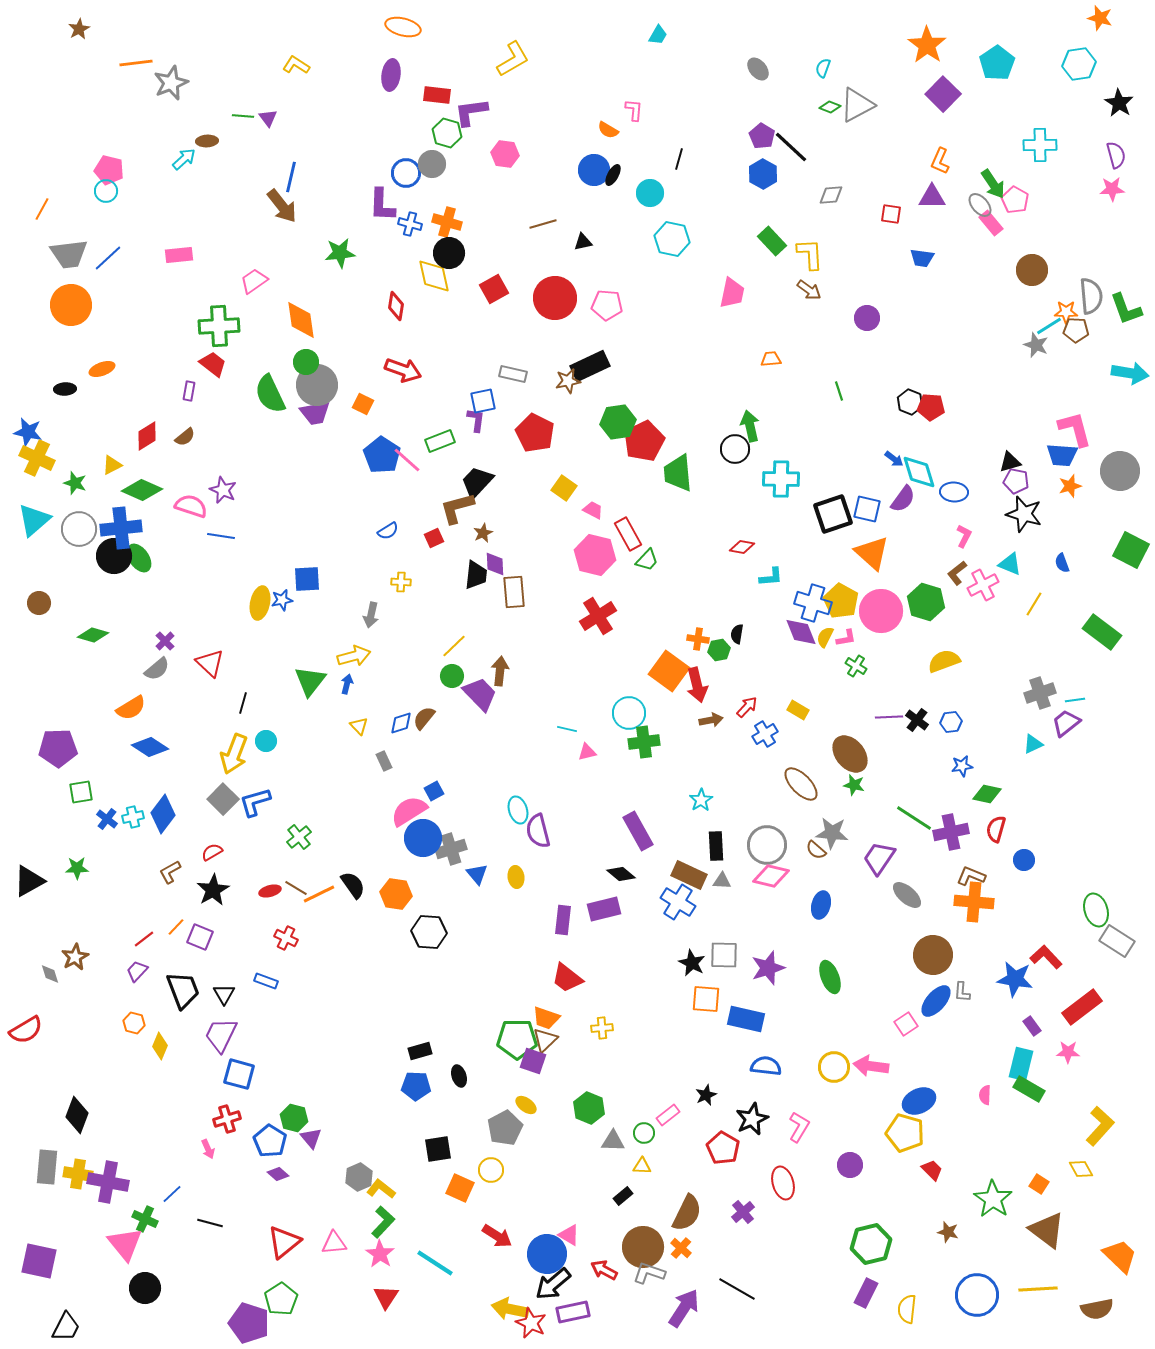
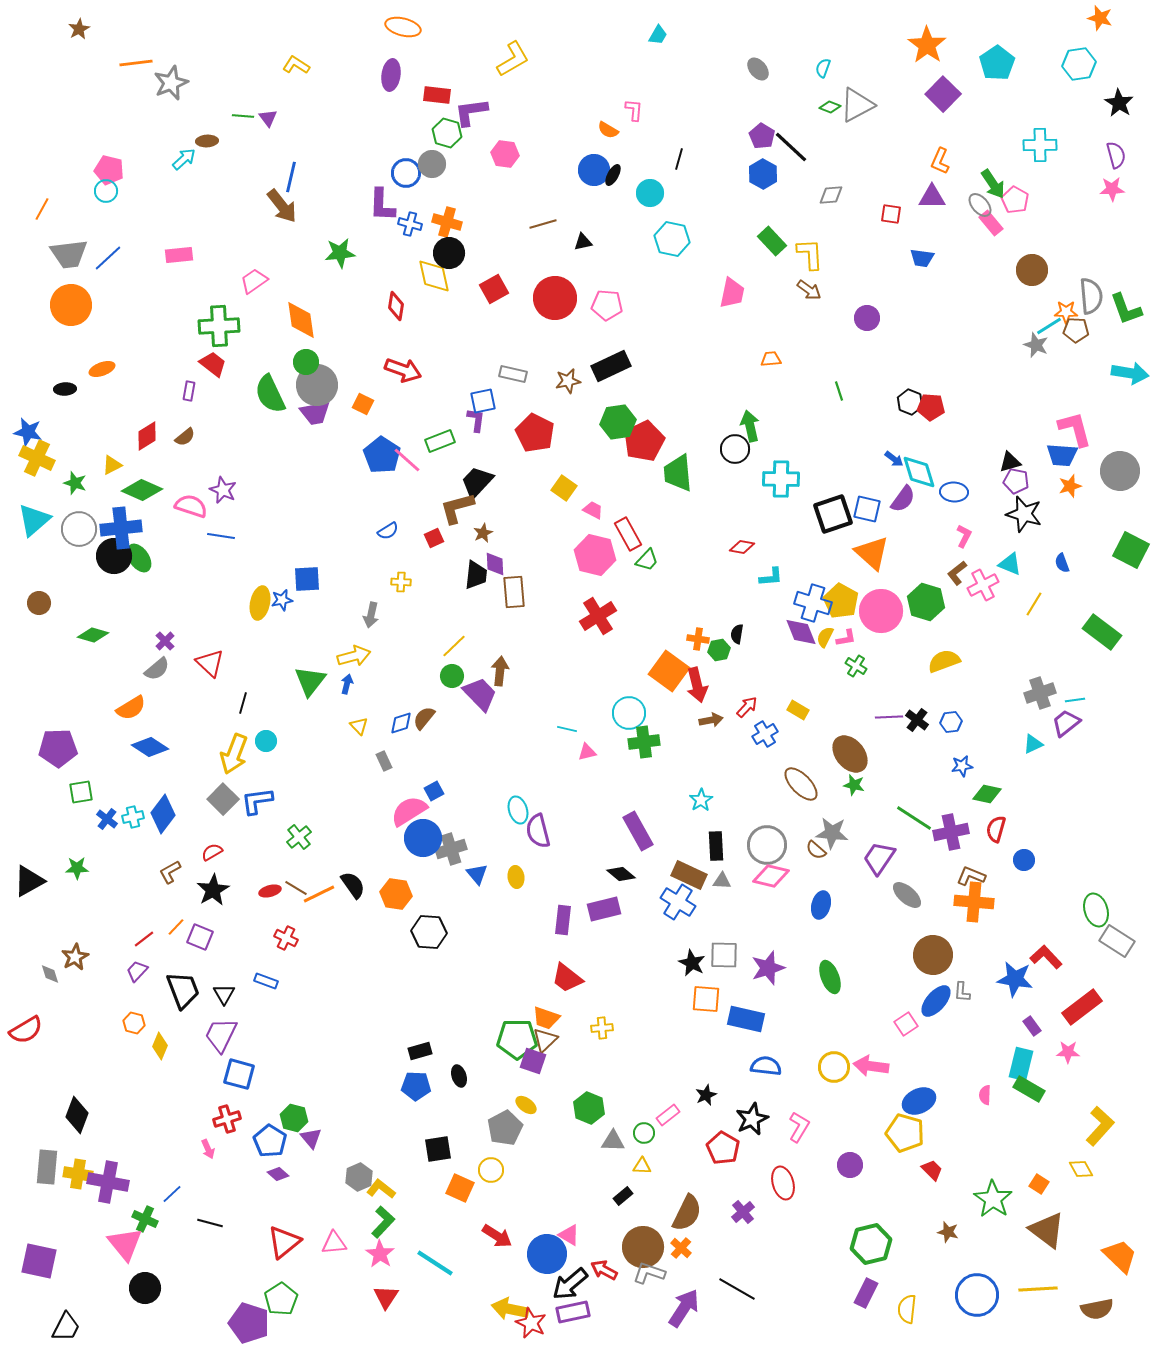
black rectangle at (590, 366): moved 21 px right
blue L-shape at (255, 802): moved 2 px right, 1 px up; rotated 8 degrees clockwise
black arrow at (553, 1284): moved 17 px right
